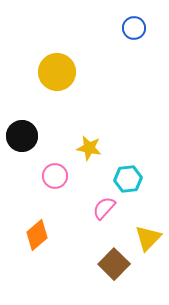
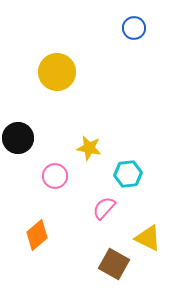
black circle: moved 4 px left, 2 px down
cyan hexagon: moved 5 px up
yellow triangle: rotated 48 degrees counterclockwise
brown square: rotated 16 degrees counterclockwise
